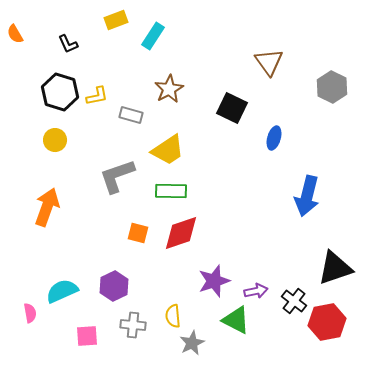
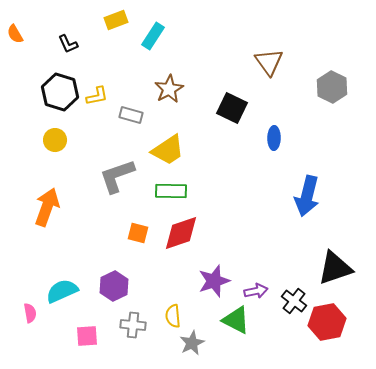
blue ellipse: rotated 15 degrees counterclockwise
